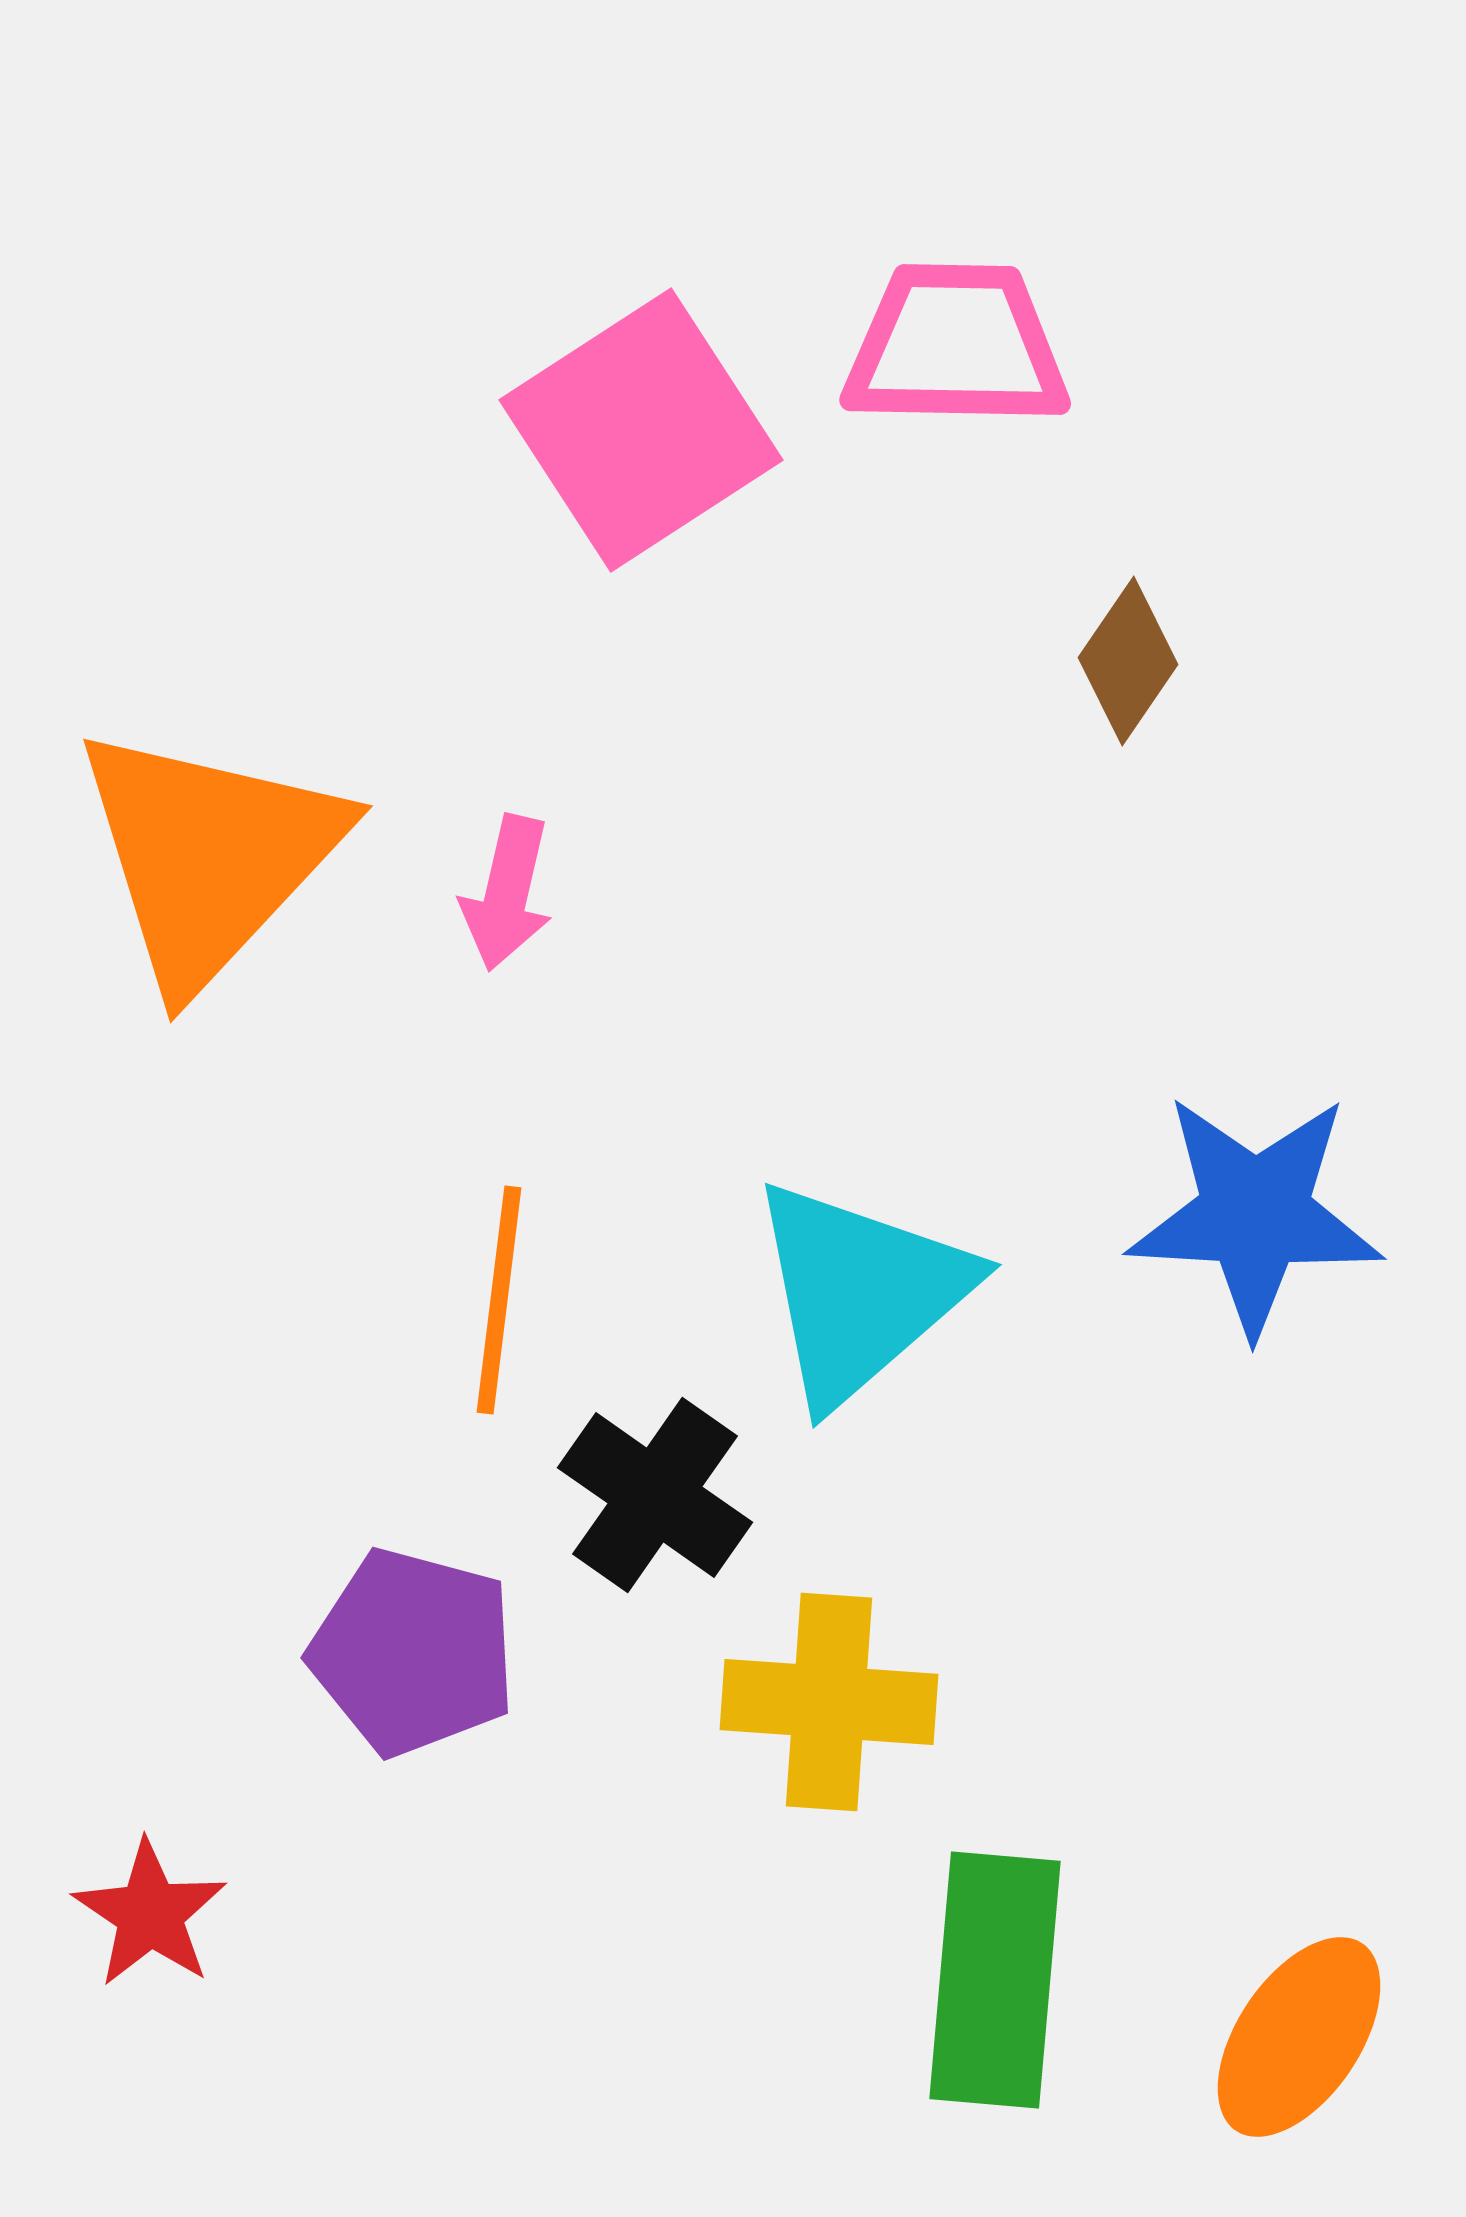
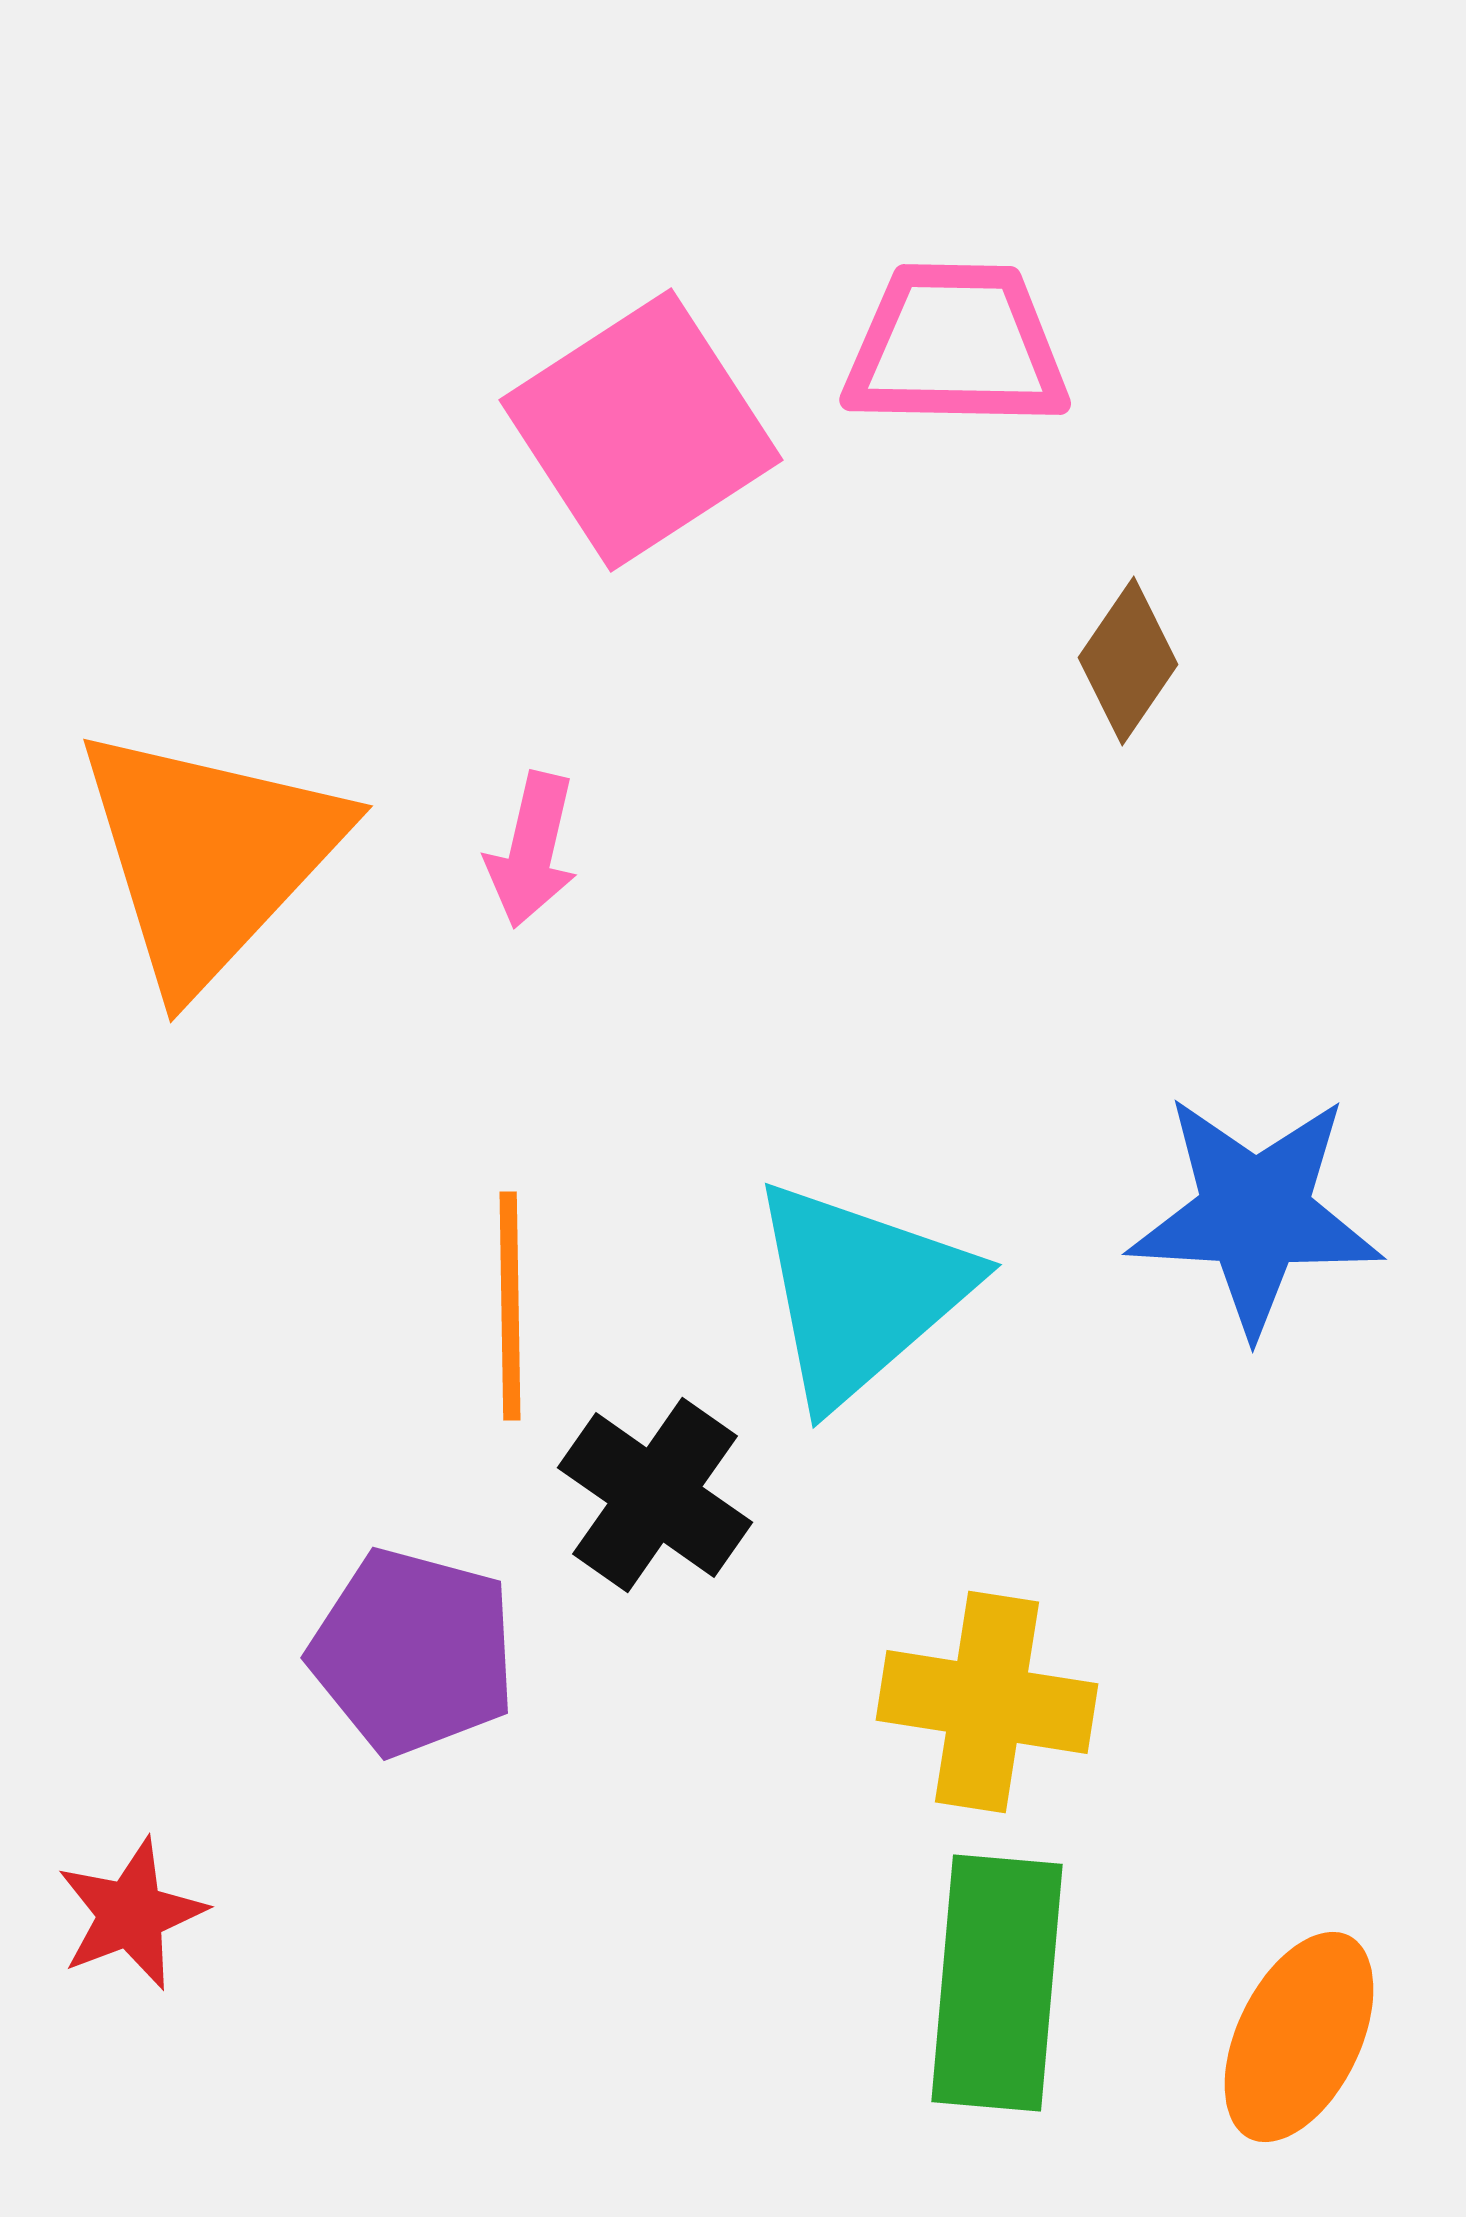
pink arrow: moved 25 px right, 43 px up
orange line: moved 11 px right, 6 px down; rotated 8 degrees counterclockwise
yellow cross: moved 158 px right; rotated 5 degrees clockwise
red star: moved 19 px left; rotated 17 degrees clockwise
green rectangle: moved 2 px right, 3 px down
orange ellipse: rotated 8 degrees counterclockwise
